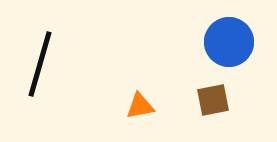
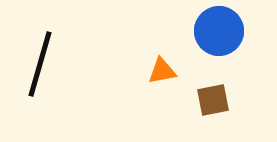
blue circle: moved 10 px left, 11 px up
orange triangle: moved 22 px right, 35 px up
